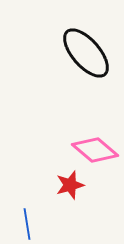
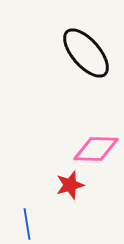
pink diamond: moved 1 px right, 1 px up; rotated 39 degrees counterclockwise
